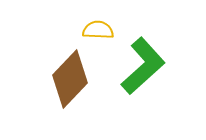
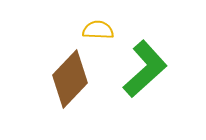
green L-shape: moved 2 px right, 3 px down
